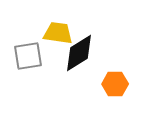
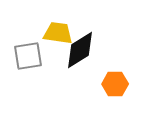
black diamond: moved 1 px right, 3 px up
